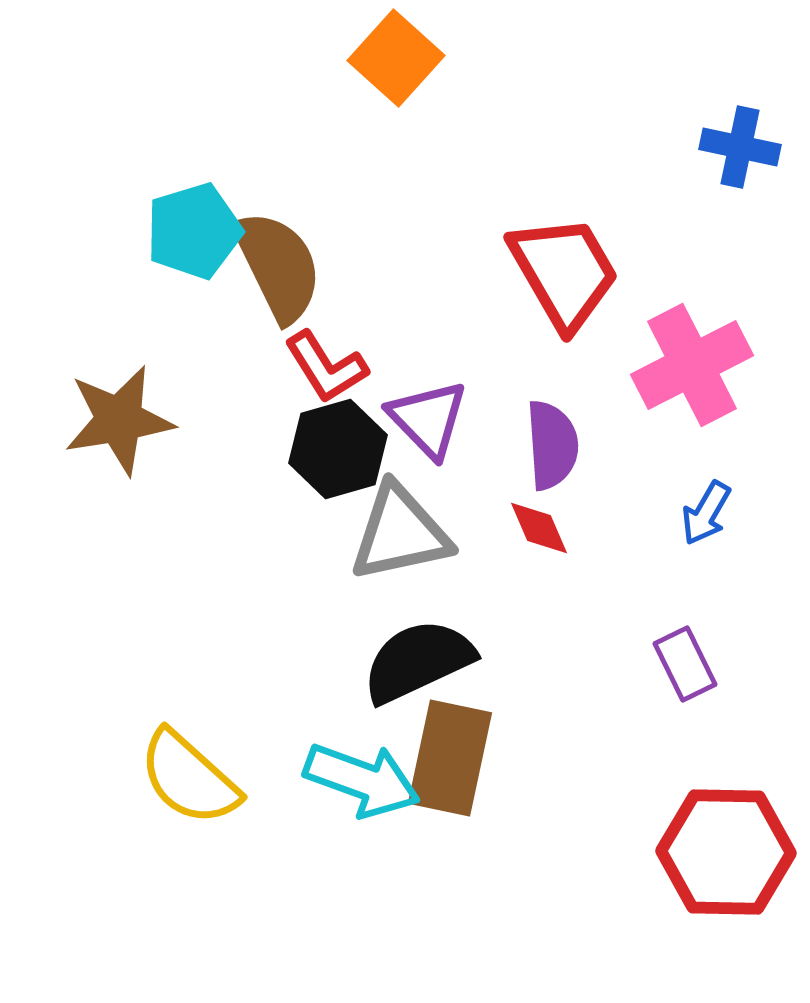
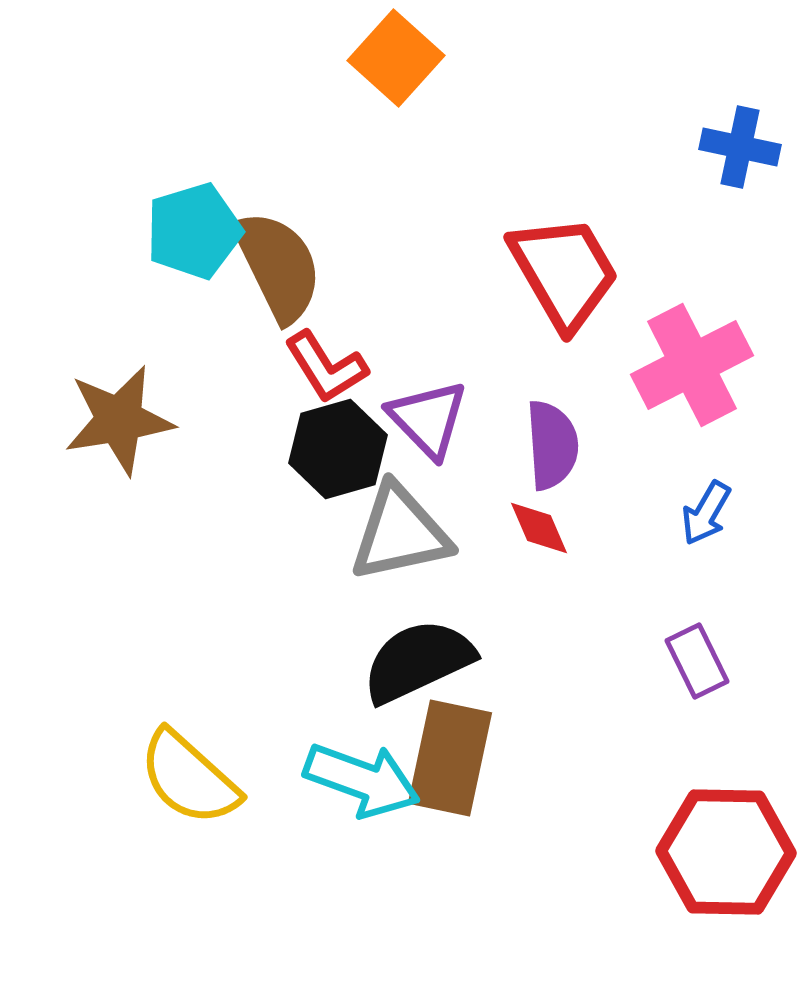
purple rectangle: moved 12 px right, 3 px up
